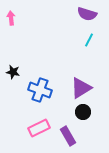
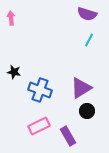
black star: moved 1 px right
black circle: moved 4 px right, 1 px up
pink rectangle: moved 2 px up
